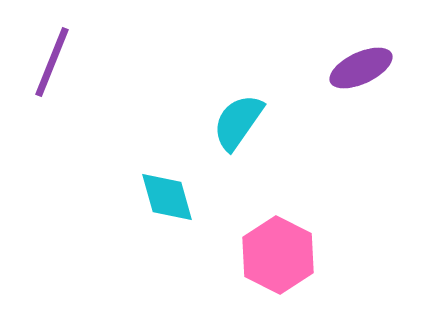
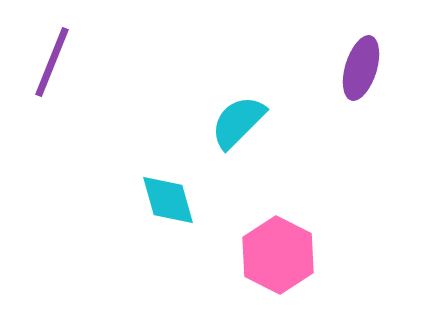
purple ellipse: rotated 48 degrees counterclockwise
cyan semicircle: rotated 10 degrees clockwise
cyan diamond: moved 1 px right, 3 px down
